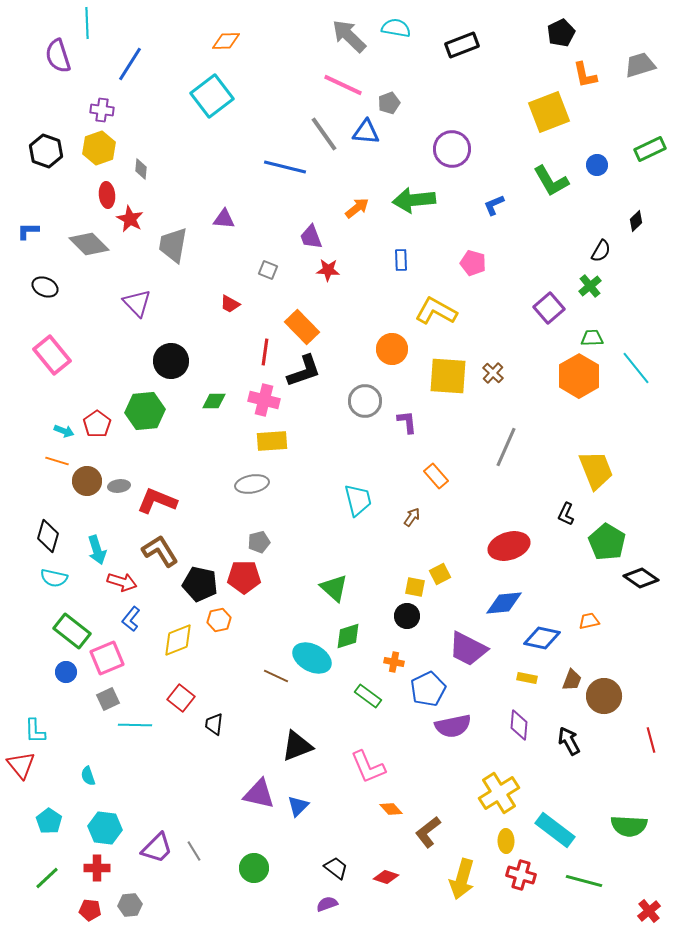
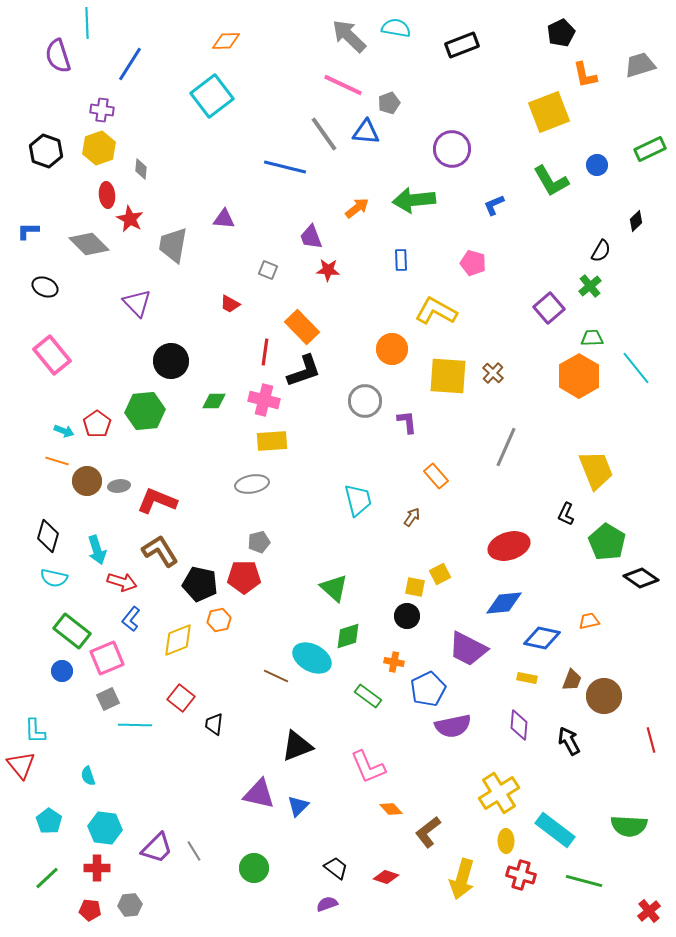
blue circle at (66, 672): moved 4 px left, 1 px up
